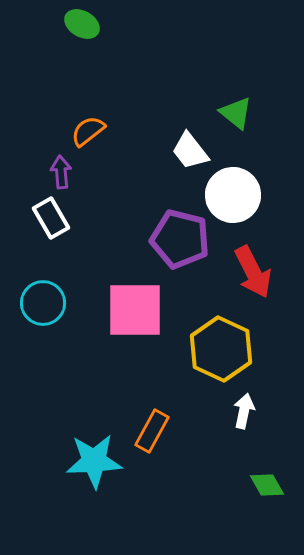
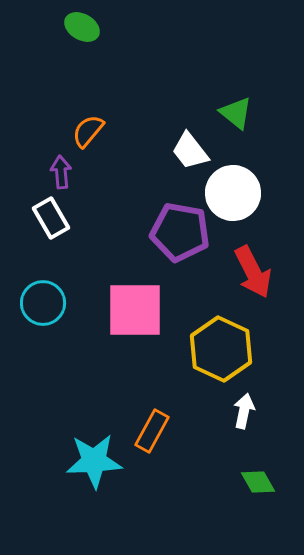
green ellipse: moved 3 px down
orange semicircle: rotated 12 degrees counterclockwise
white circle: moved 2 px up
purple pentagon: moved 7 px up; rotated 4 degrees counterclockwise
green diamond: moved 9 px left, 3 px up
